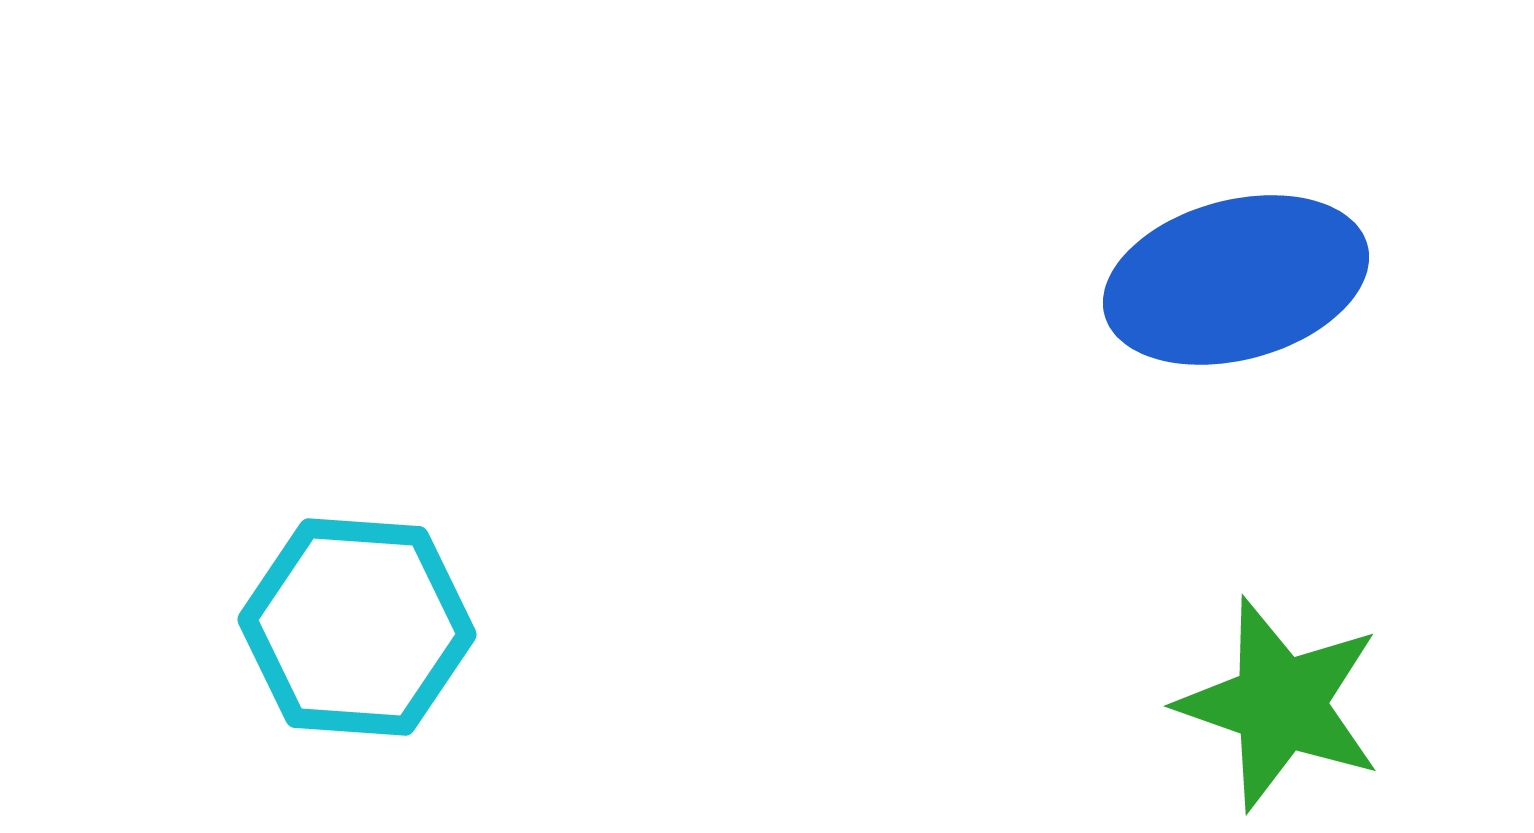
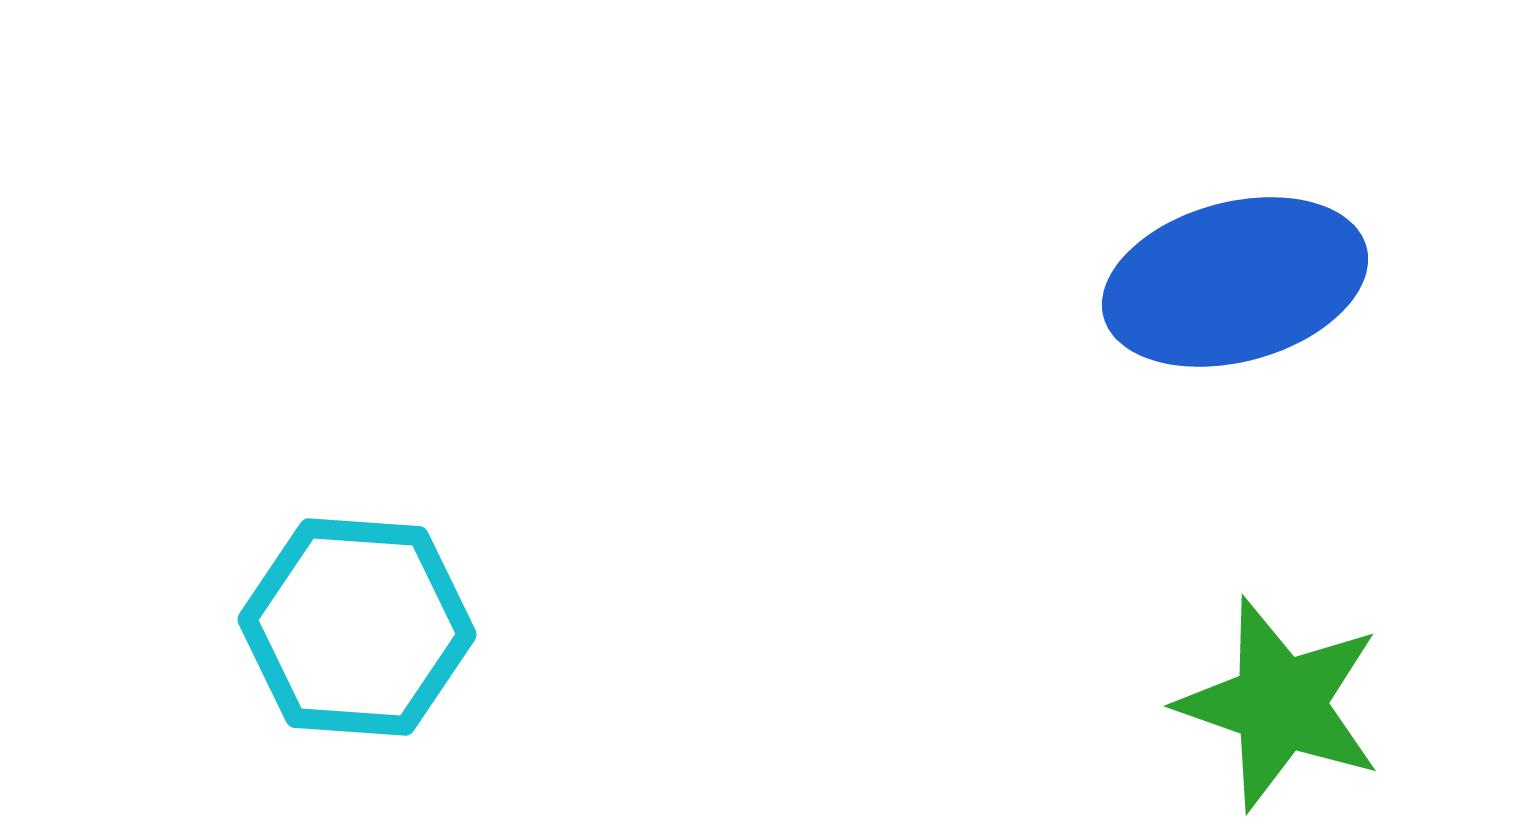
blue ellipse: moved 1 px left, 2 px down
